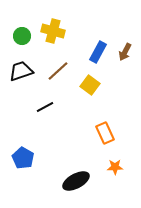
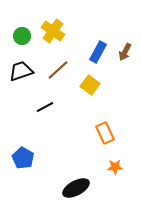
yellow cross: rotated 20 degrees clockwise
brown line: moved 1 px up
black ellipse: moved 7 px down
